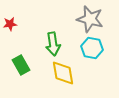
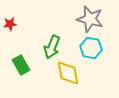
green arrow: moved 1 px left, 3 px down; rotated 30 degrees clockwise
cyan hexagon: moved 1 px left
yellow diamond: moved 5 px right
